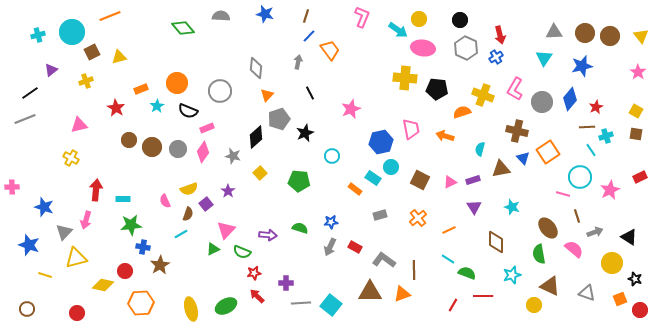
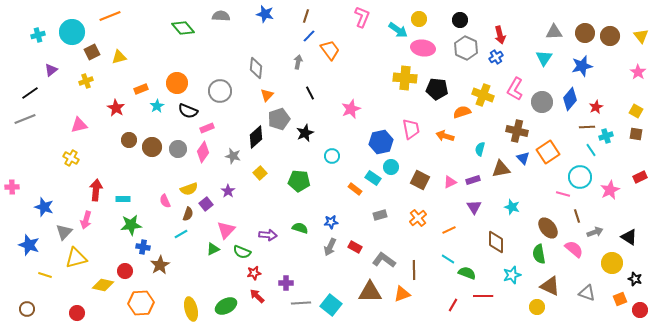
yellow circle at (534, 305): moved 3 px right, 2 px down
